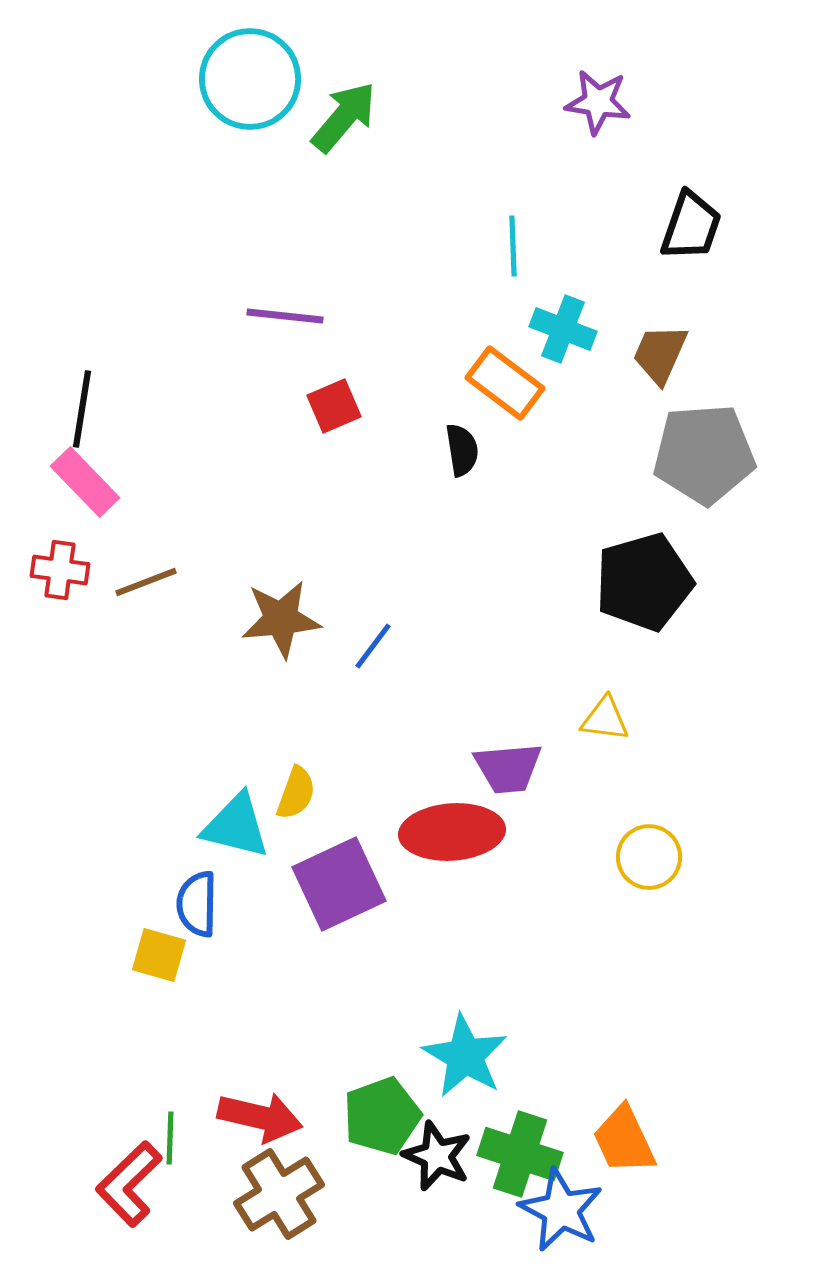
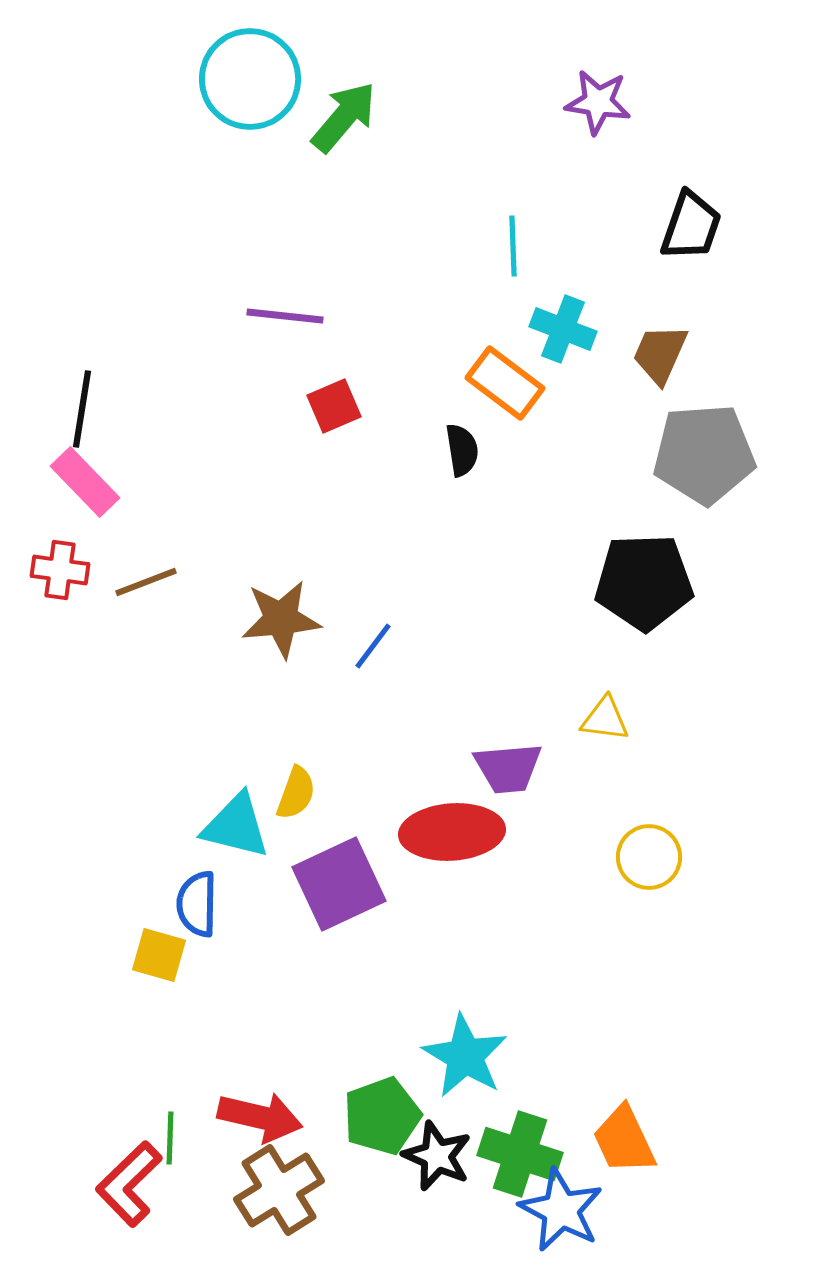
black pentagon: rotated 14 degrees clockwise
brown cross: moved 4 px up
